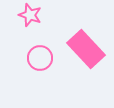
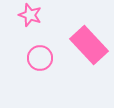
pink rectangle: moved 3 px right, 4 px up
